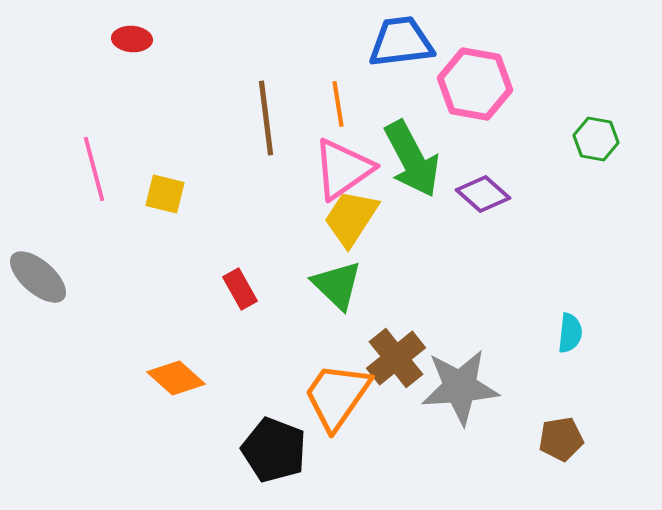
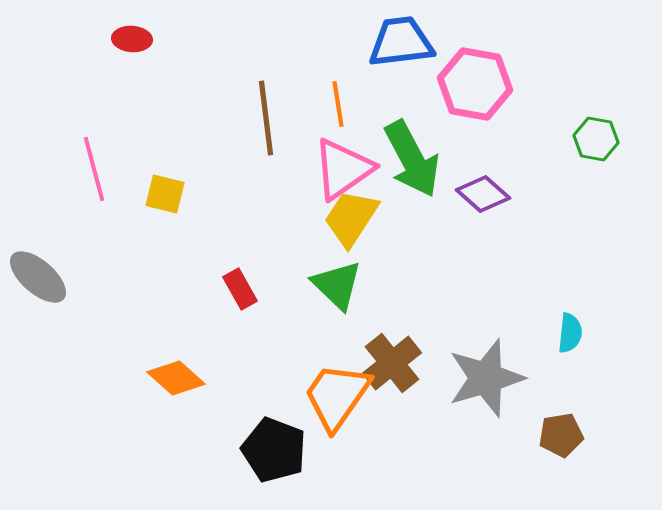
brown cross: moved 4 px left, 5 px down
gray star: moved 26 px right, 9 px up; rotated 12 degrees counterclockwise
brown pentagon: moved 4 px up
